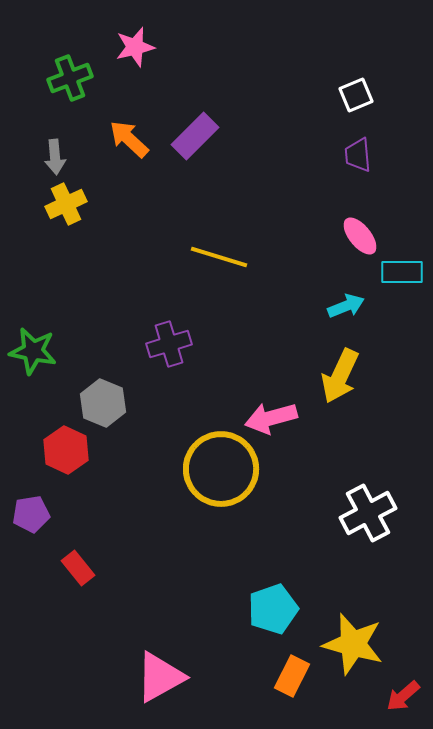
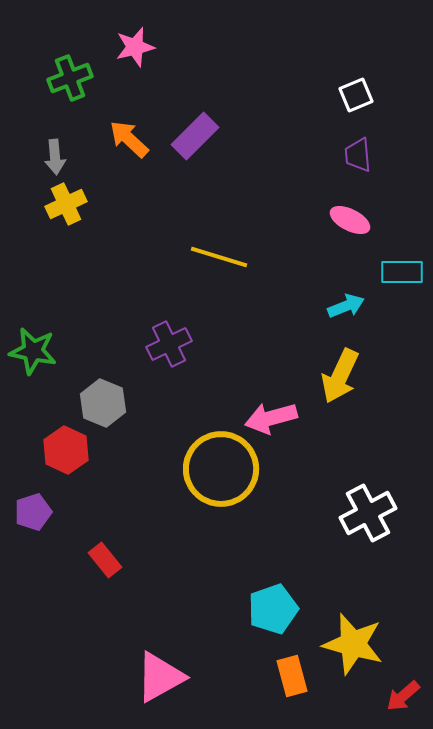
pink ellipse: moved 10 px left, 16 px up; rotated 24 degrees counterclockwise
purple cross: rotated 9 degrees counterclockwise
purple pentagon: moved 2 px right, 2 px up; rotated 9 degrees counterclockwise
red rectangle: moved 27 px right, 8 px up
orange rectangle: rotated 42 degrees counterclockwise
